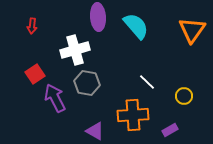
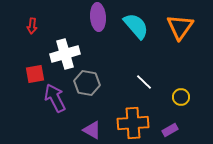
orange triangle: moved 12 px left, 3 px up
white cross: moved 10 px left, 4 px down
red square: rotated 24 degrees clockwise
white line: moved 3 px left
yellow circle: moved 3 px left, 1 px down
orange cross: moved 8 px down
purple triangle: moved 3 px left, 1 px up
